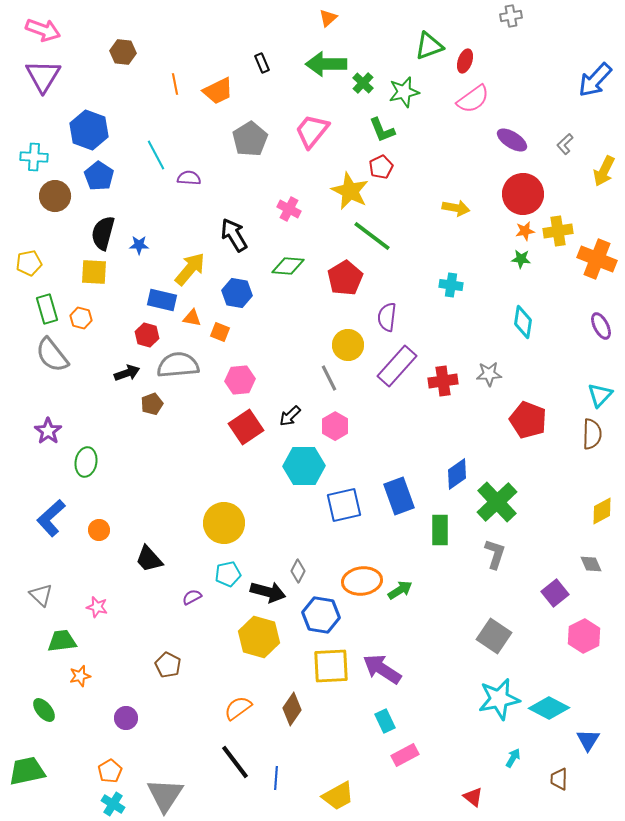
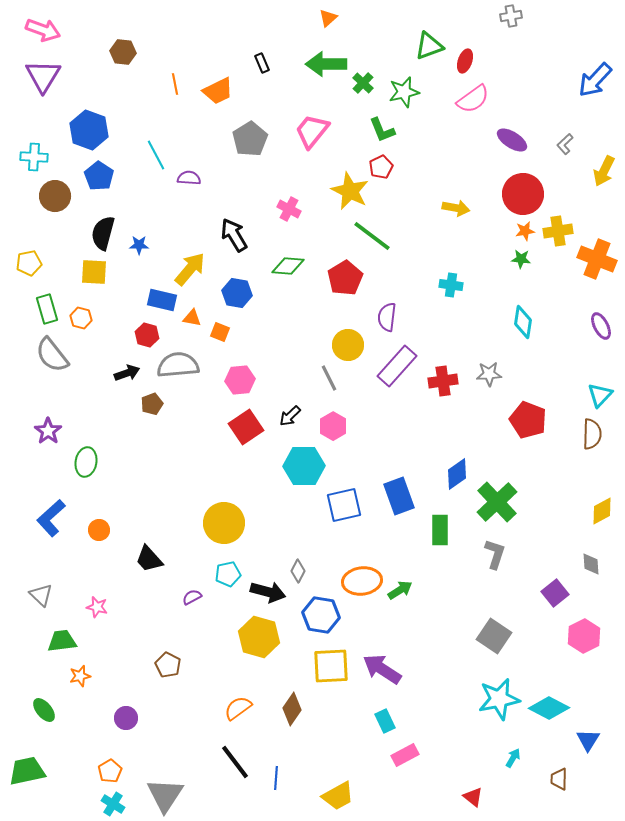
pink hexagon at (335, 426): moved 2 px left
gray diamond at (591, 564): rotated 20 degrees clockwise
